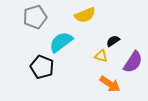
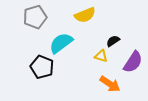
cyan semicircle: moved 1 px down
